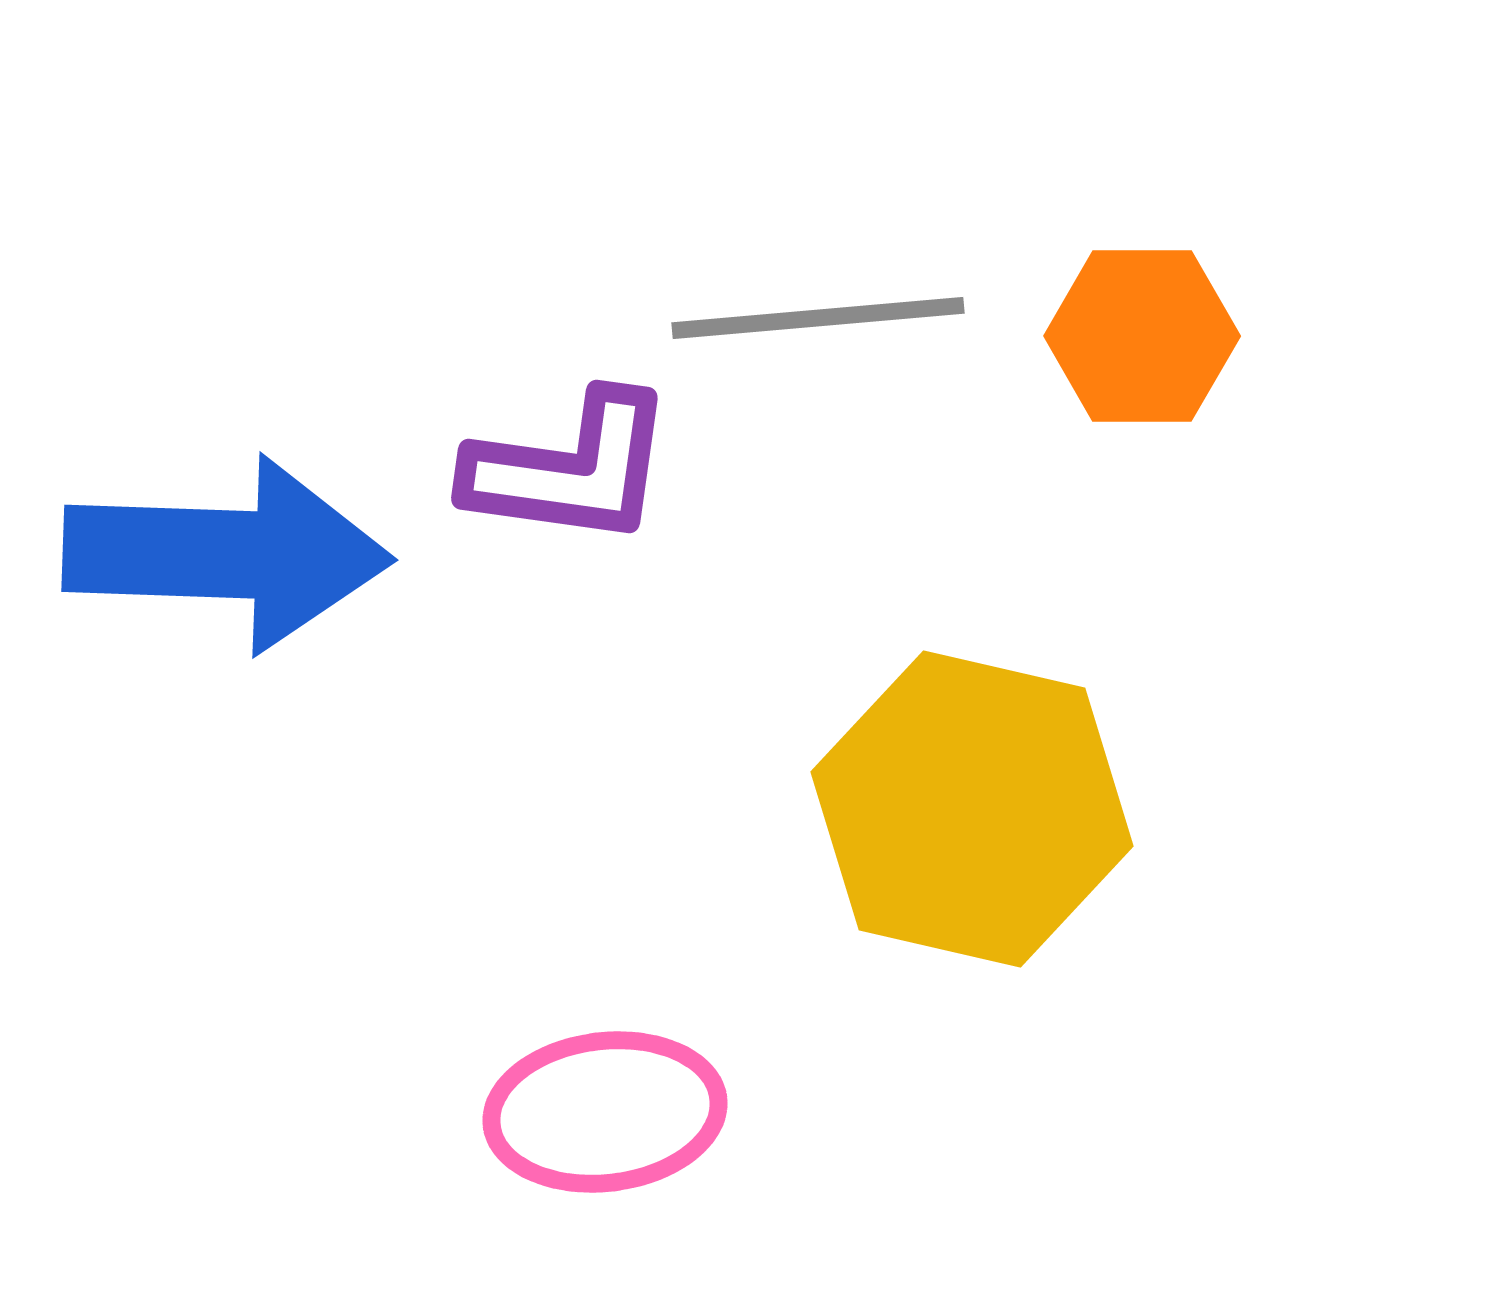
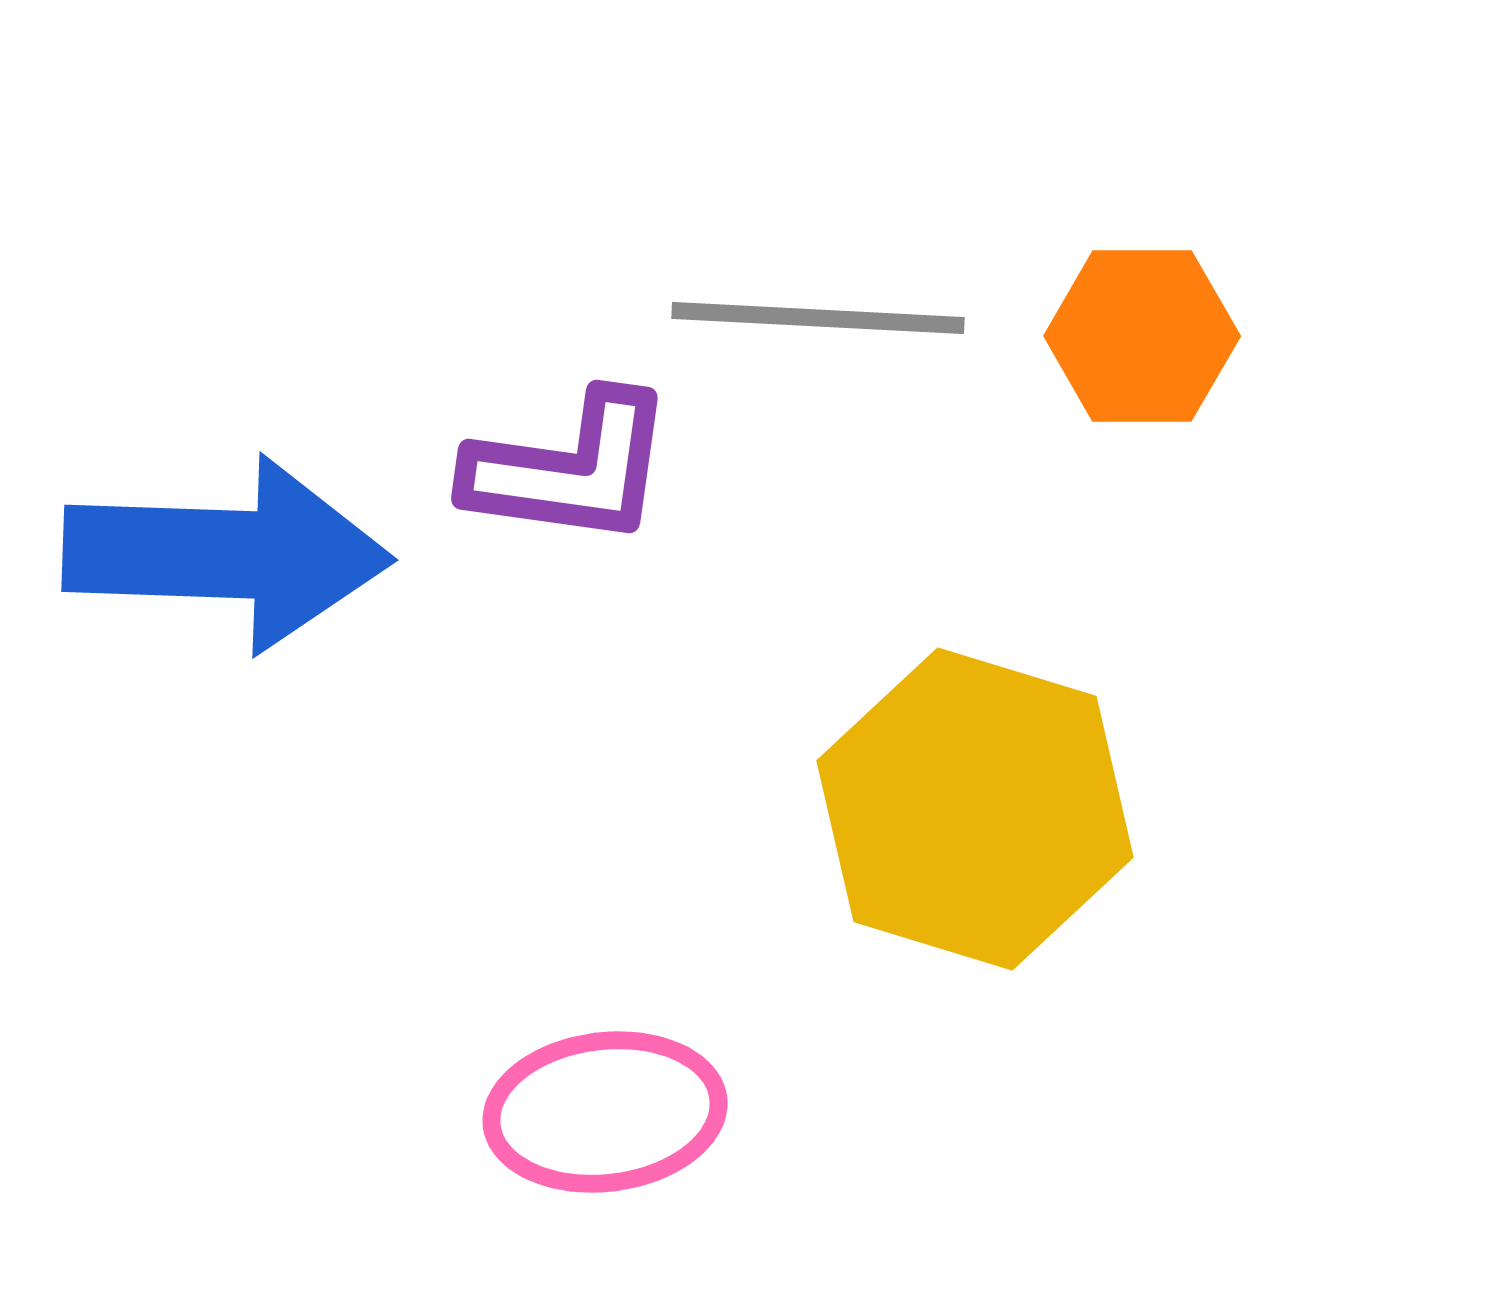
gray line: rotated 8 degrees clockwise
yellow hexagon: moved 3 px right; rotated 4 degrees clockwise
